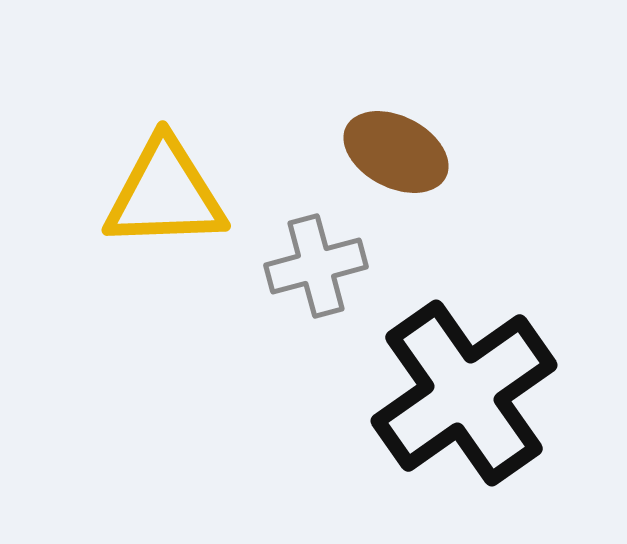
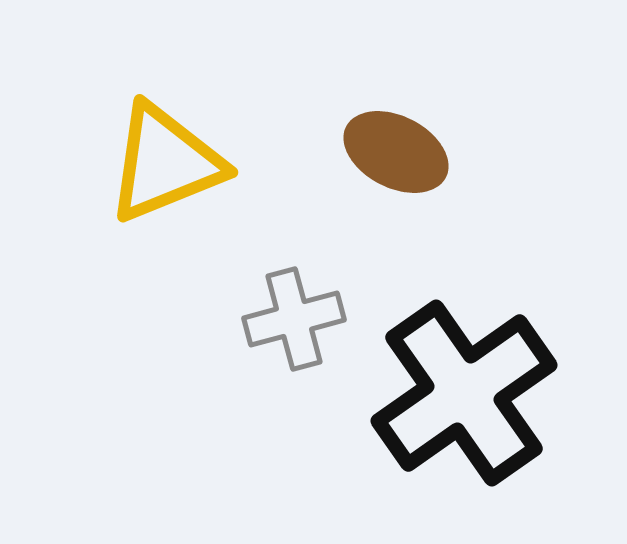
yellow triangle: moved 31 px up; rotated 20 degrees counterclockwise
gray cross: moved 22 px left, 53 px down
